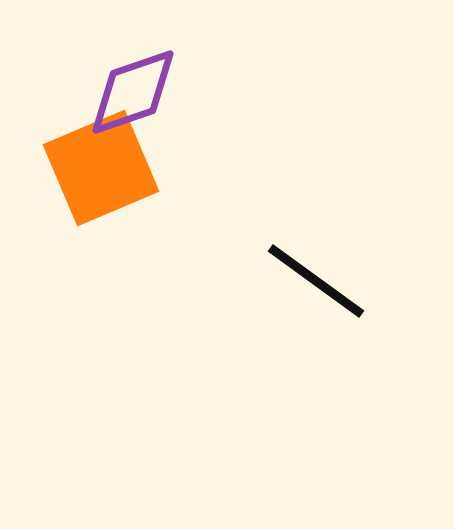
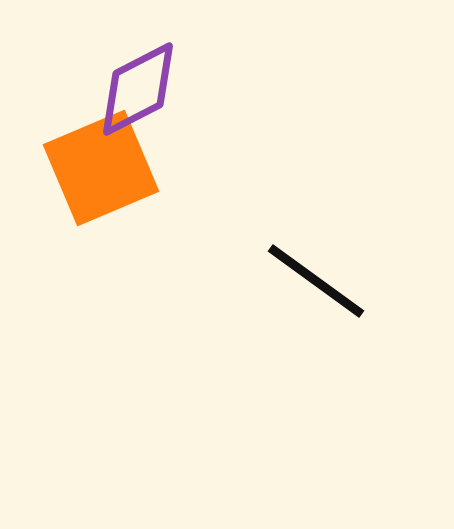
purple diamond: moved 5 px right, 3 px up; rotated 8 degrees counterclockwise
